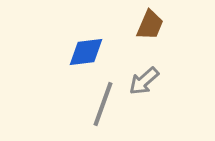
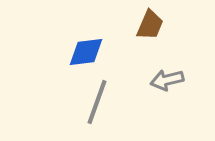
gray arrow: moved 23 px right, 1 px up; rotated 28 degrees clockwise
gray line: moved 6 px left, 2 px up
